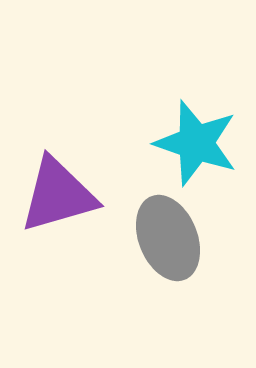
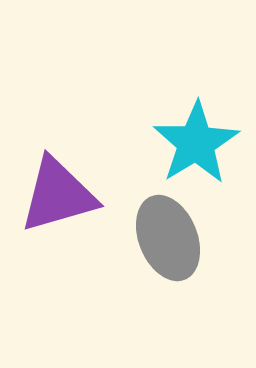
cyan star: rotated 22 degrees clockwise
